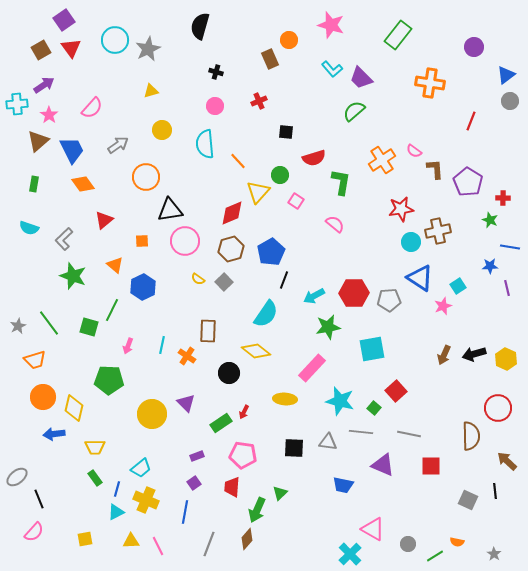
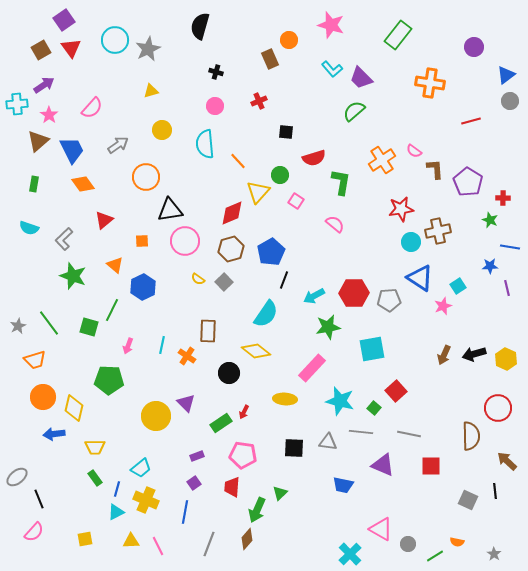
red line at (471, 121): rotated 54 degrees clockwise
yellow circle at (152, 414): moved 4 px right, 2 px down
pink triangle at (373, 529): moved 8 px right
